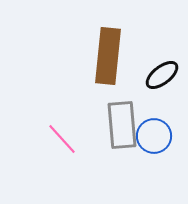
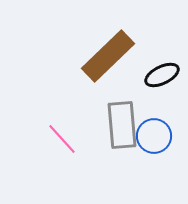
brown rectangle: rotated 40 degrees clockwise
black ellipse: rotated 12 degrees clockwise
